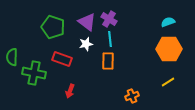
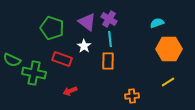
cyan semicircle: moved 11 px left, 1 px down
green pentagon: moved 1 px left, 1 px down
white star: moved 2 px left, 2 px down; rotated 24 degrees counterclockwise
green semicircle: moved 3 px down; rotated 66 degrees counterclockwise
red arrow: rotated 48 degrees clockwise
orange cross: rotated 16 degrees clockwise
